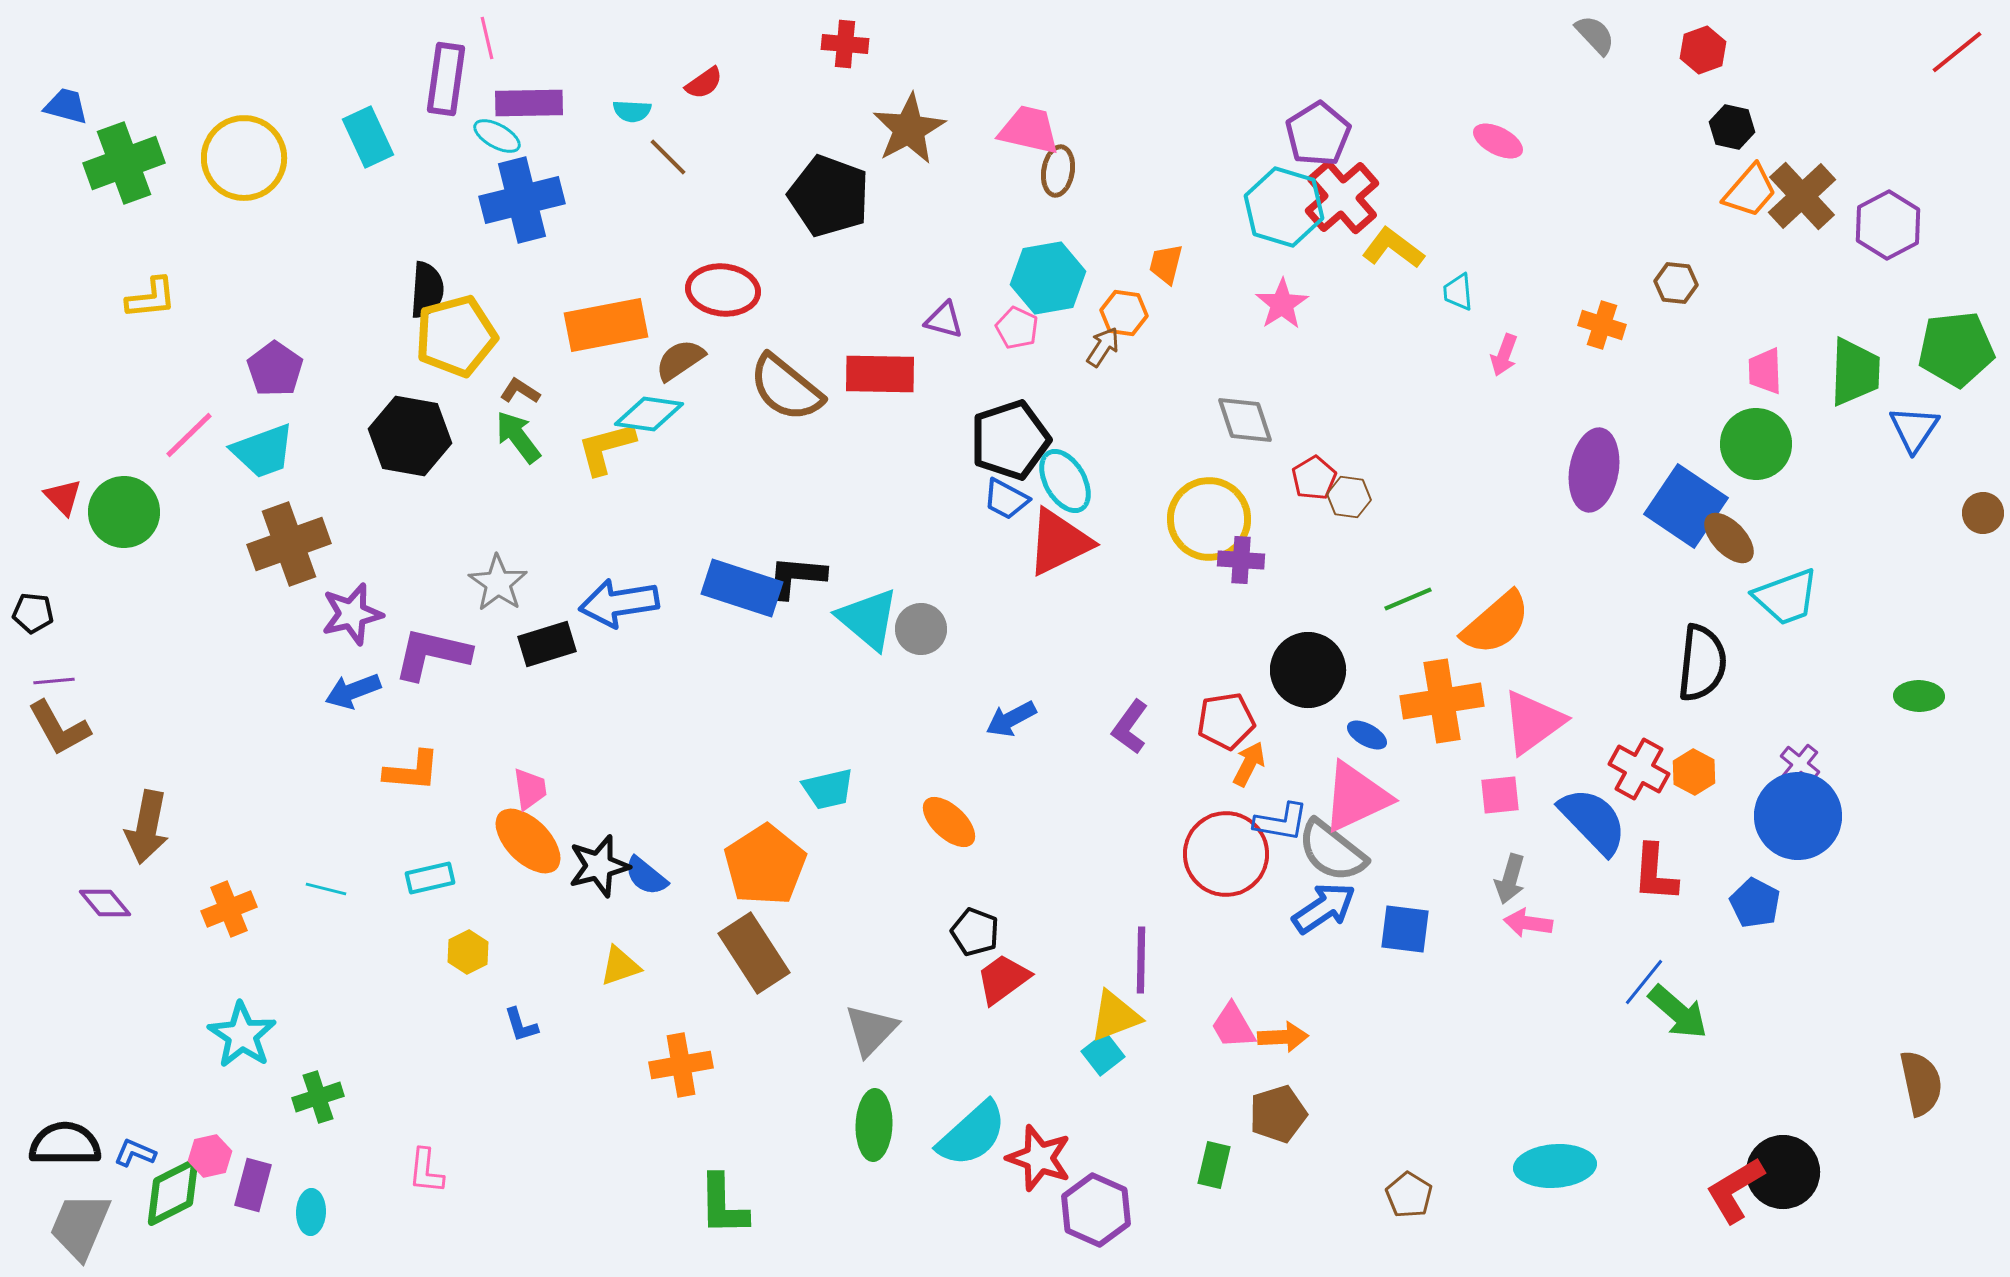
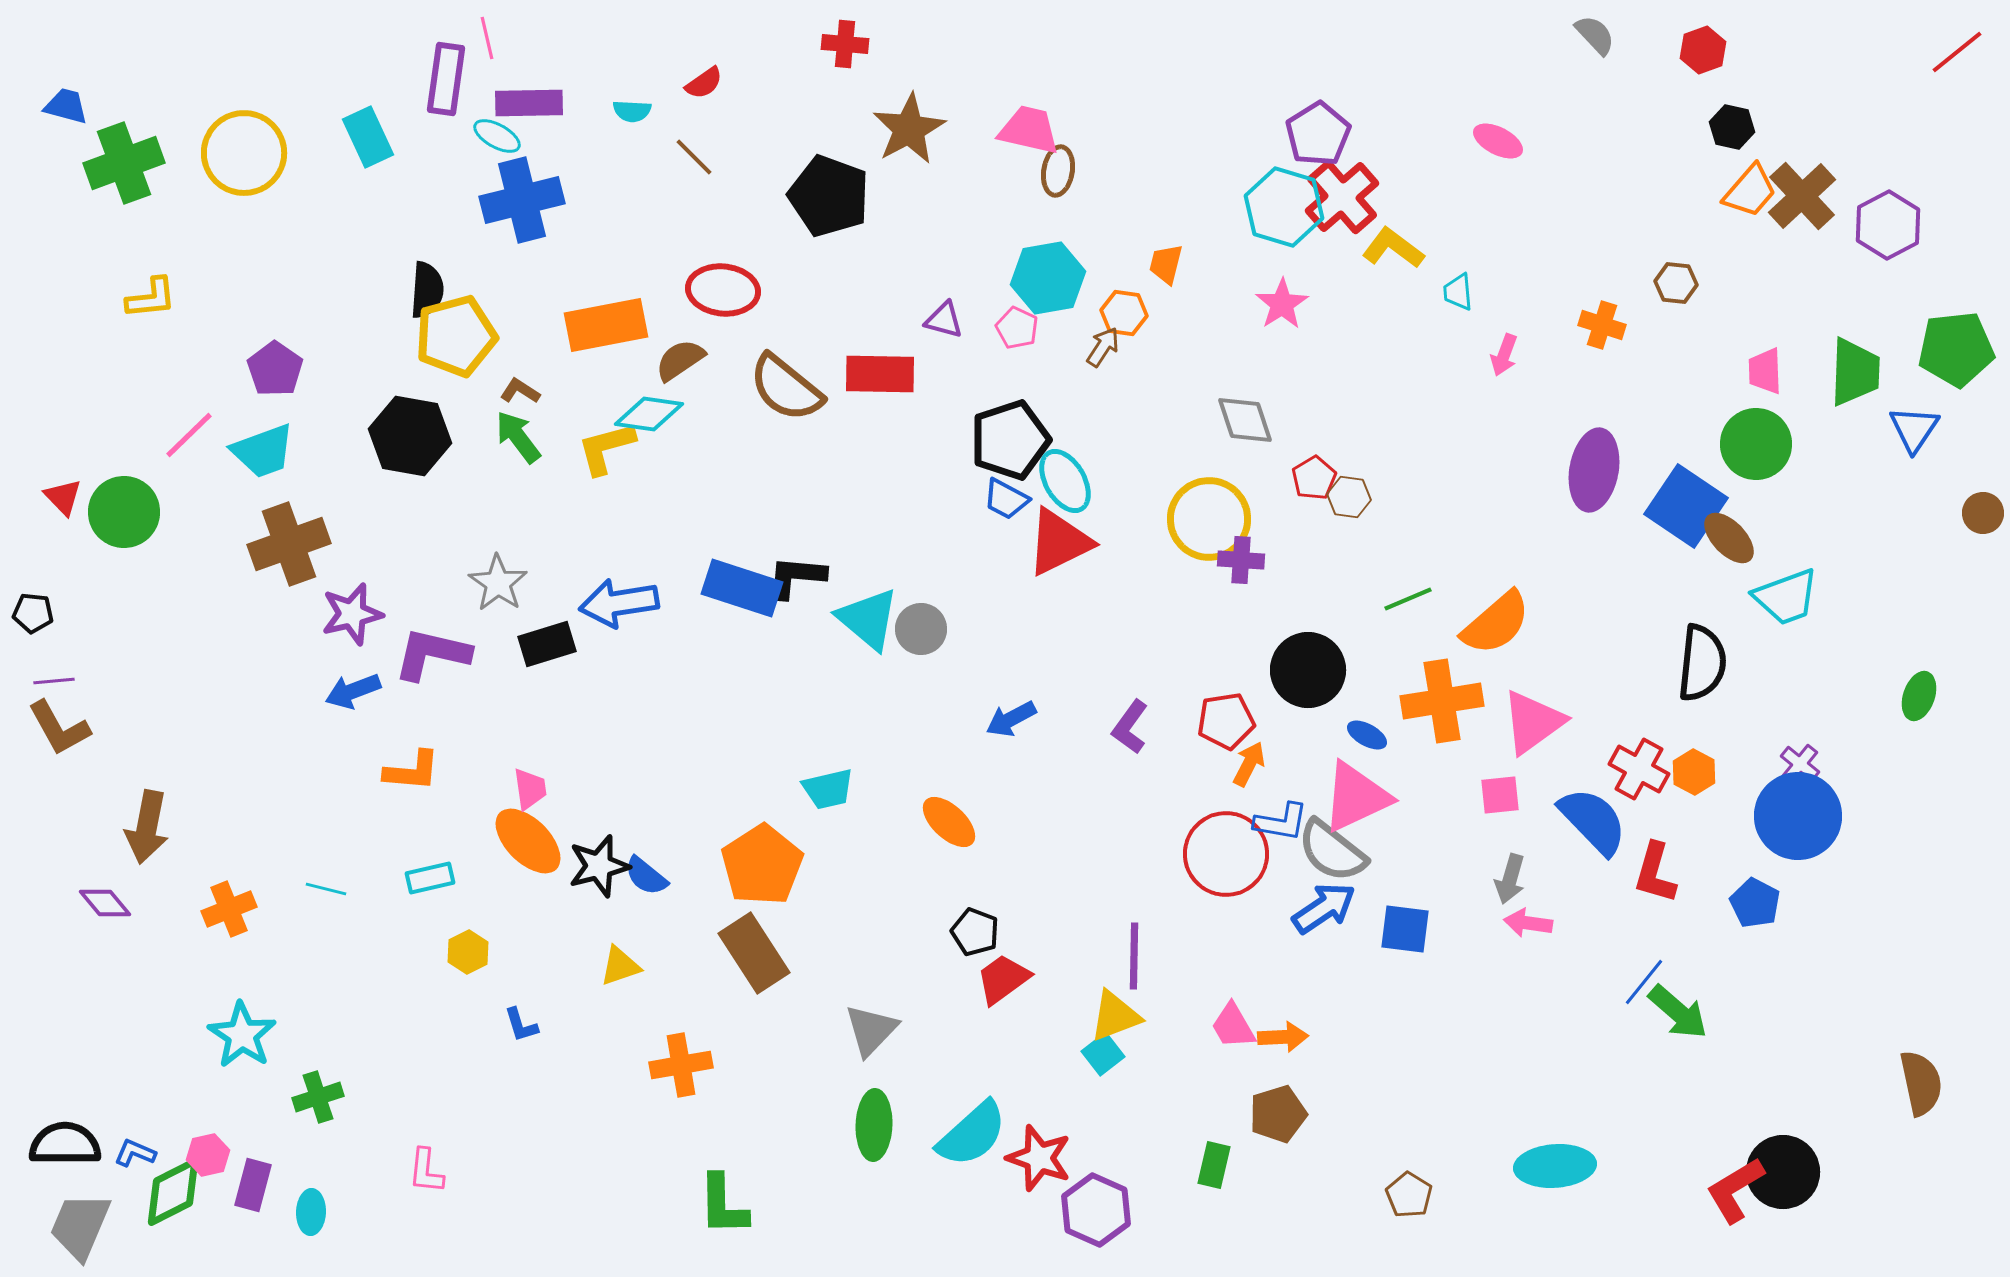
brown line at (668, 157): moved 26 px right
yellow circle at (244, 158): moved 5 px up
green ellipse at (1919, 696): rotated 72 degrees counterclockwise
orange pentagon at (765, 865): moved 3 px left
red L-shape at (1655, 873): rotated 12 degrees clockwise
purple line at (1141, 960): moved 7 px left, 4 px up
pink hexagon at (210, 1156): moved 2 px left, 1 px up
